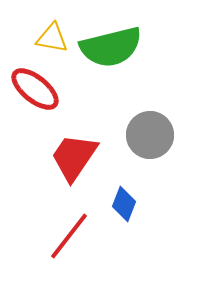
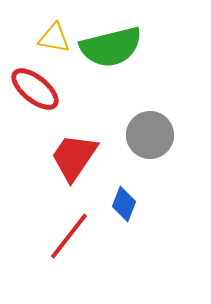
yellow triangle: moved 2 px right
